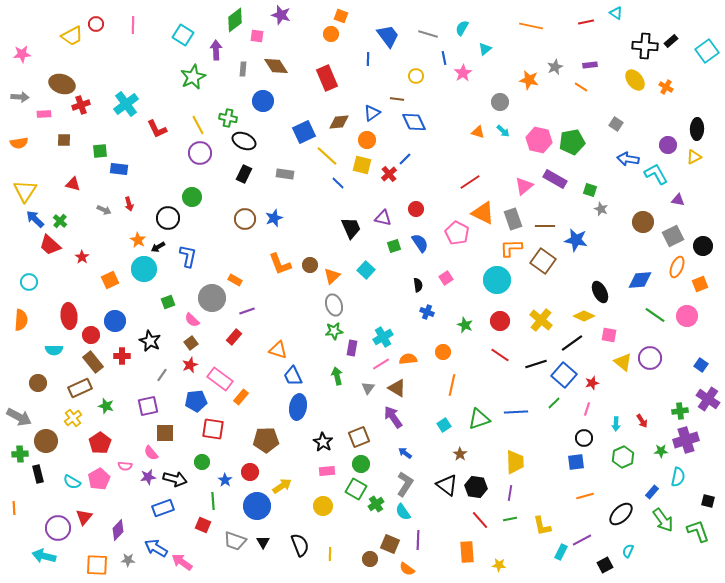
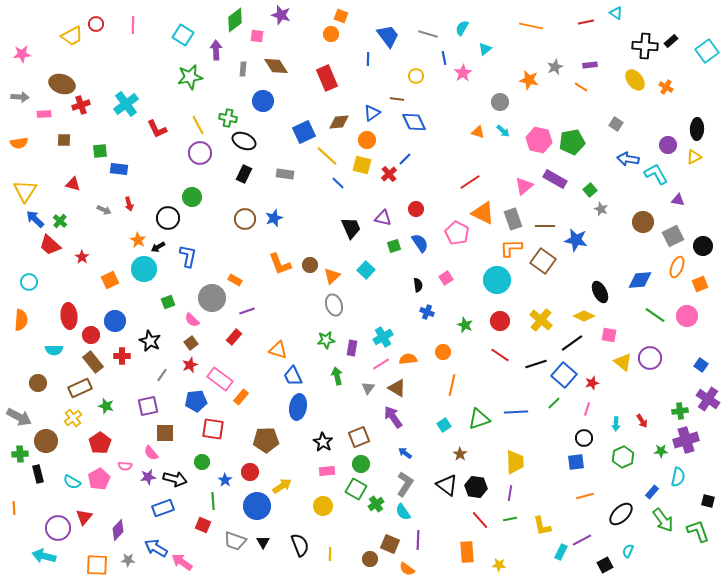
green star at (193, 77): moved 3 px left; rotated 15 degrees clockwise
green square at (590, 190): rotated 32 degrees clockwise
green star at (334, 331): moved 8 px left, 9 px down
